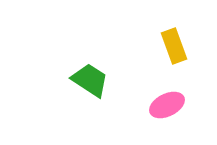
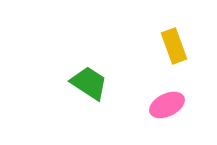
green trapezoid: moved 1 px left, 3 px down
